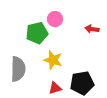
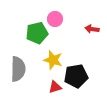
black pentagon: moved 6 px left, 7 px up
red triangle: moved 1 px up
